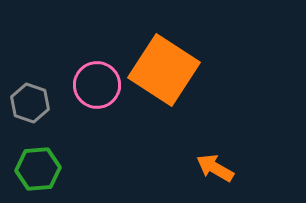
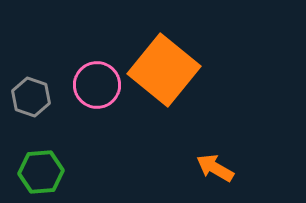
orange square: rotated 6 degrees clockwise
gray hexagon: moved 1 px right, 6 px up
green hexagon: moved 3 px right, 3 px down
